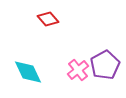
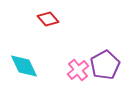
cyan diamond: moved 4 px left, 6 px up
